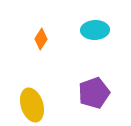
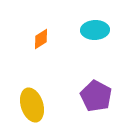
orange diamond: rotated 25 degrees clockwise
purple pentagon: moved 2 px right, 3 px down; rotated 24 degrees counterclockwise
